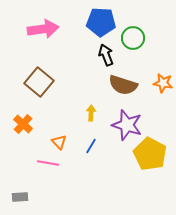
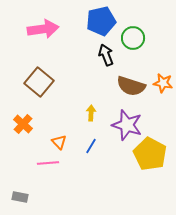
blue pentagon: moved 1 px up; rotated 16 degrees counterclockwise
brown semicircle: moved 8 px right, 1 px down
pink line: rotated 15 degrees counterclockwise
gray rectangle: rotated 14 degrees clockwise
